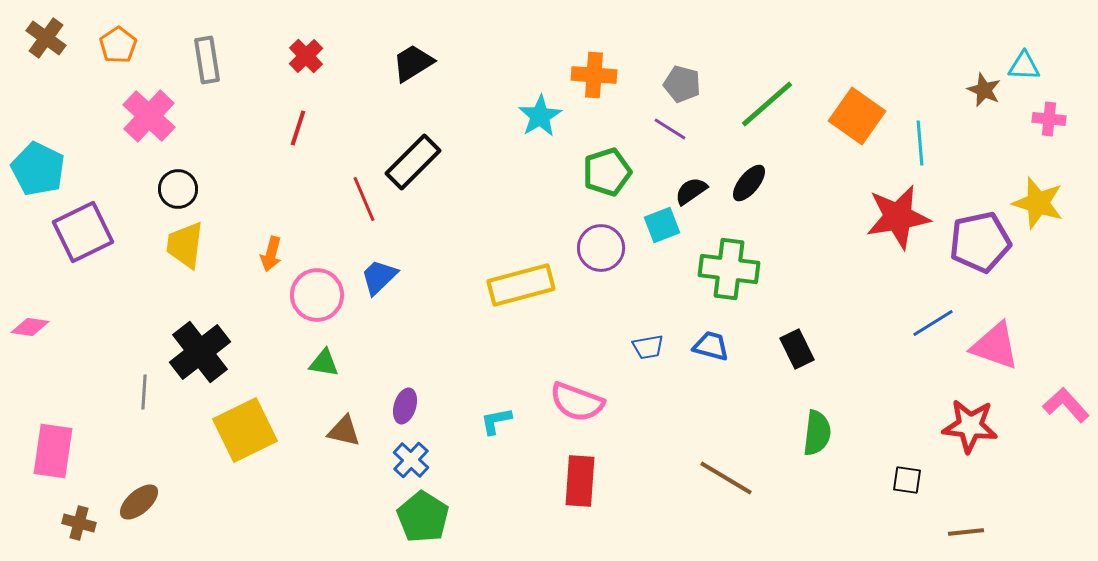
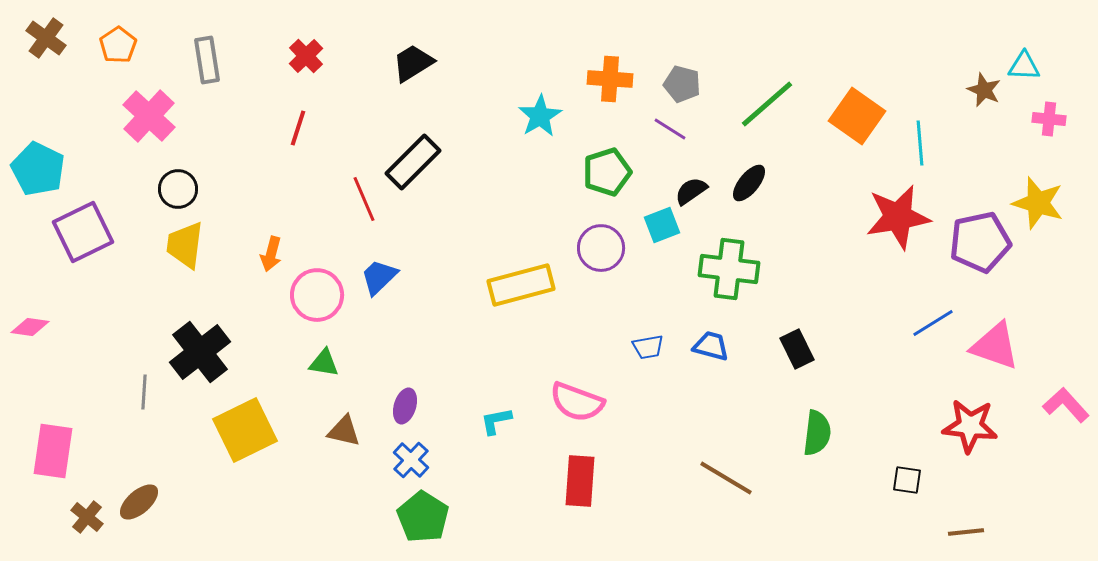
orange cross at (594, 75): moved 16 px right, 4 px down
brown cross at (79, 523): moved 8 px right, 6 px up; rotated 24 degrees clockwise
